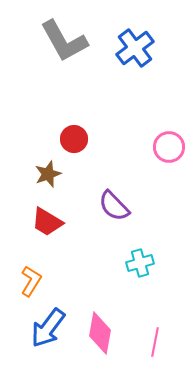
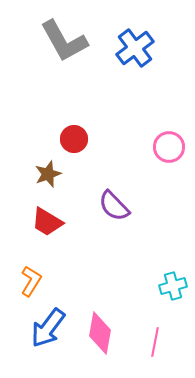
cyan cross: moved 33 px right, 23 px down
